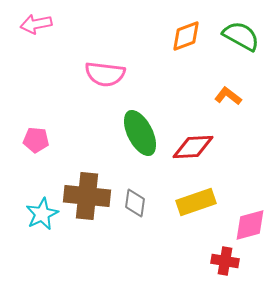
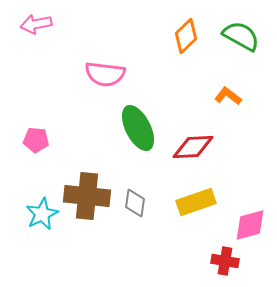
orange diamond: rotated 24 degrees counterclockwise
green ellipse: moved 2 px left, 5 px up
